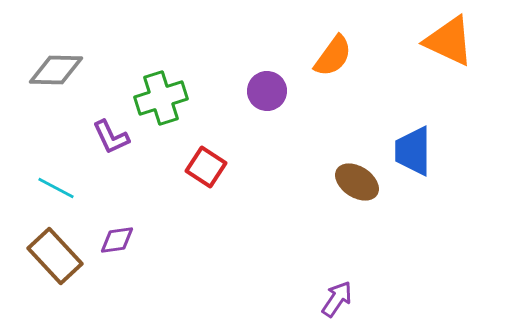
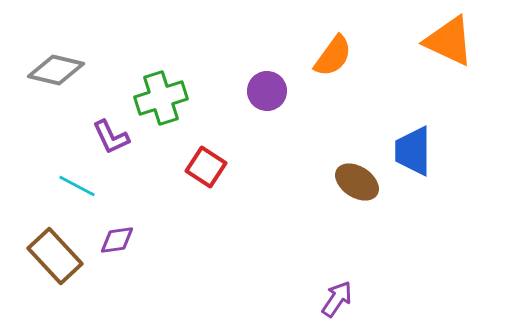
gray diamond: rotated 12 degrees clockwise
cyan line: moved 21 px right, 2 px up
